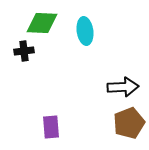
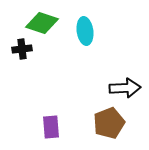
green diamond: rotated 16 degrees clockwise
black cross: moved 2 px left, 2 px up
black arrow: moved 2 px right, 1 px down
brown pentagon: moved 20 px left
